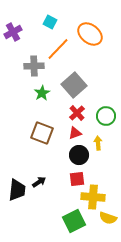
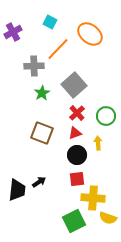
black circle: moved 2 px left
yellow cross: moved 1 px down
